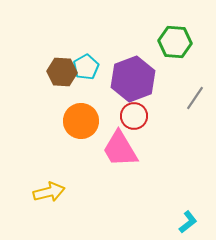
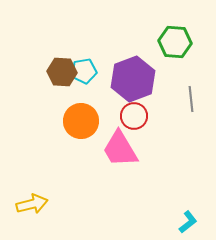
cyan pentagon: moved 2 px left, 4 px down; rotated 20 degrees clockwise
gray line: moved 4 px left, 1 px down; rotated 40 degrees counterclockwise
yellow arrow: moved 17 px left, 12 px down
